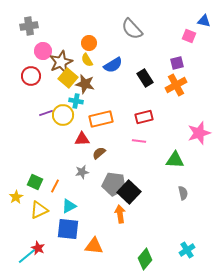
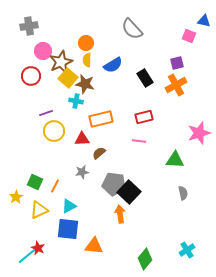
orange circle at (89, 43): moved 3 px left
yellow semicircle at (87, 60): rotated 32 degrees clockwise
yellow circle at (63, 115): moved 9 px left, 16 px down
